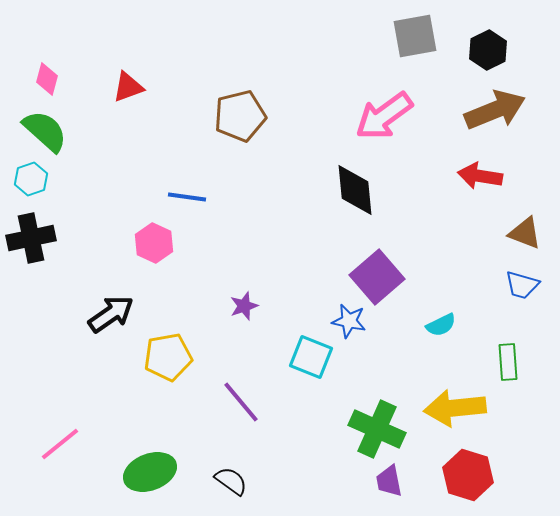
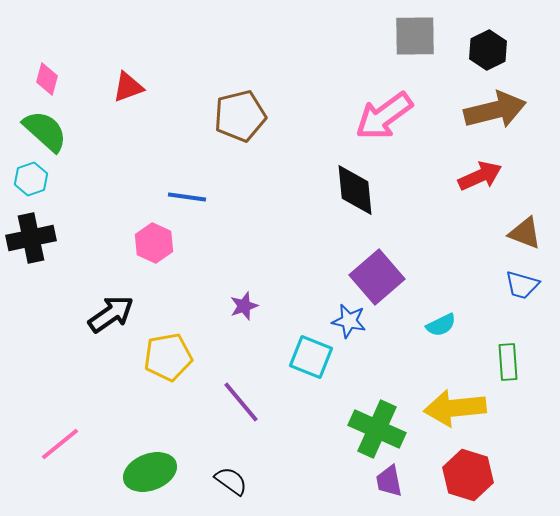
gray square: rotated 9 degrees clockwise
brown arrow: rotated 8 degrees clockwise
red arrow: rotated 147 degrees clockwise
